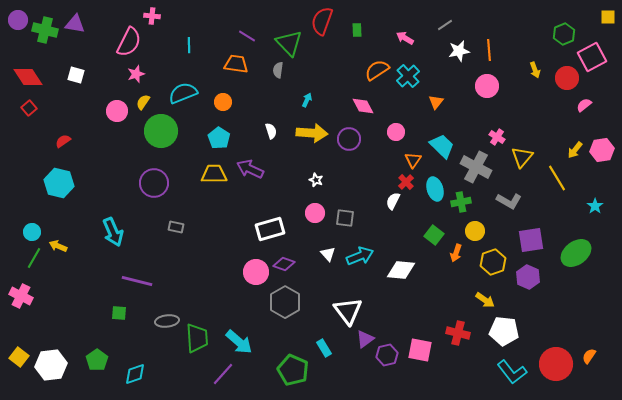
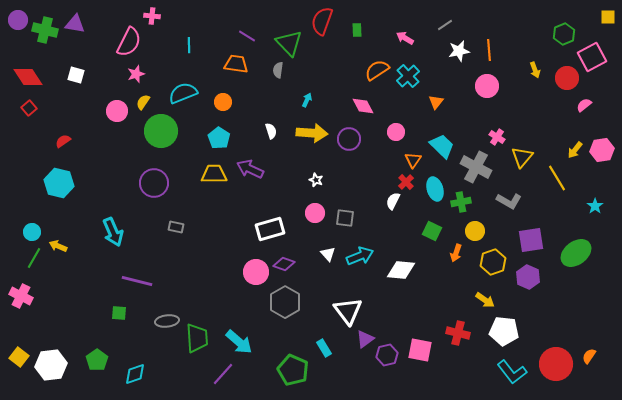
green square at (434, 235): moved 2 px left, 4 px up; rotated 12 degrees counterclockwise
